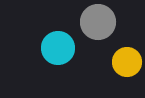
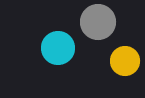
yellow circle: moved 2 px left, 1 px up
